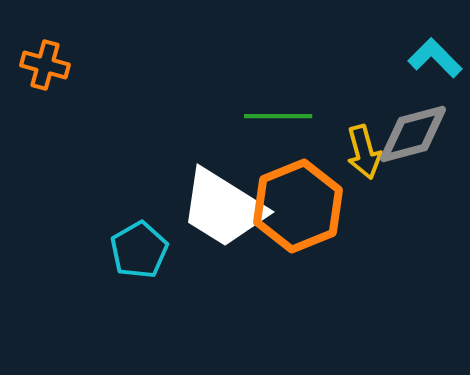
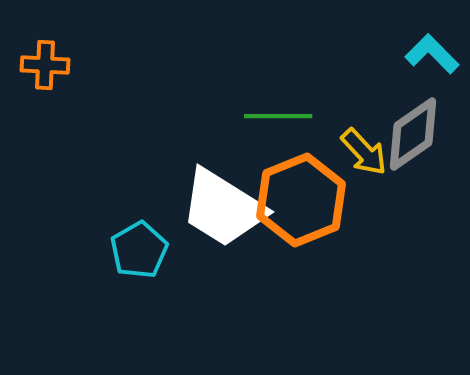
cyan L-shape: moved 3 px left, 4 px up
orange cross: rotated 12 degrees counterclockwise
gray diamond: rotated 20 degrees counterclockwise
yellow arrow: rotated 28 degrees counterclockwise
orange hexagon: moved 3 px right, 6 px up
